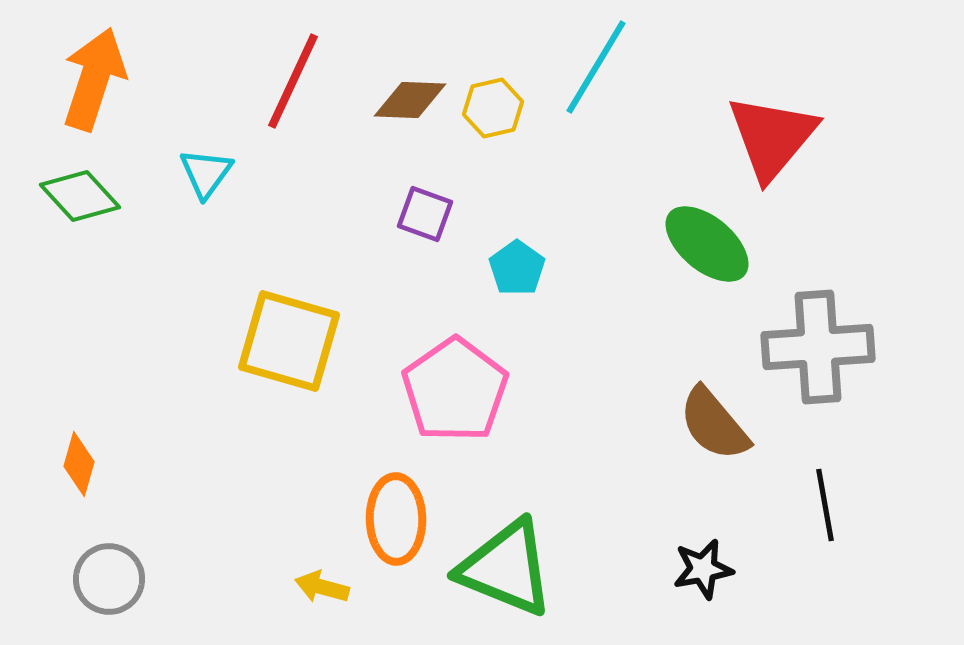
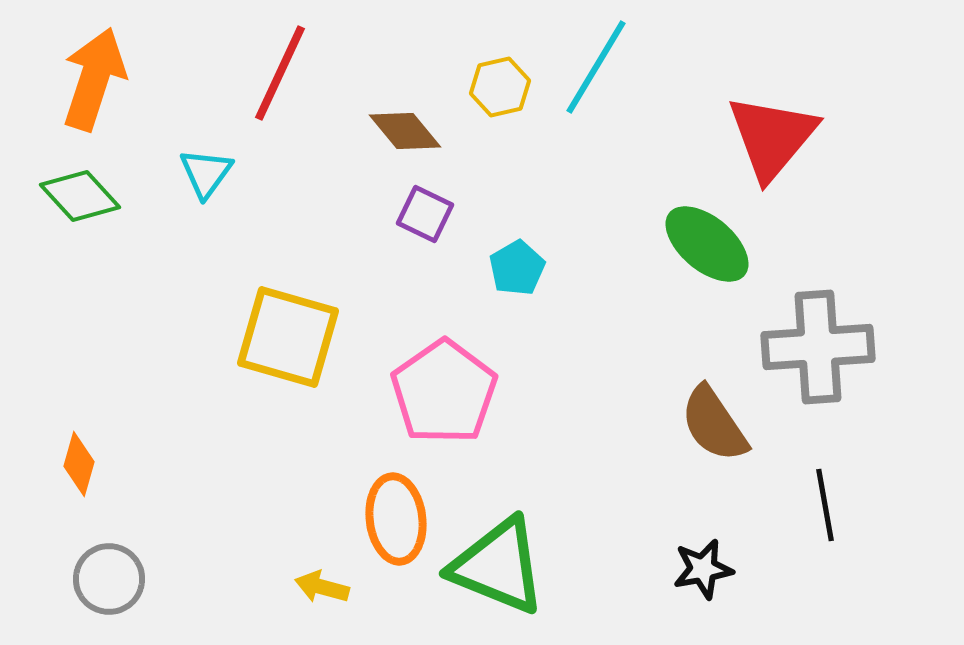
red line: moved 13 px left, 8 px up
brown diamond: moved 5 px left, 31 px down; rotated 48 degrees clockwise
yellow hexagon: moved 7 px right, 21 px up
purple square: rotated 6 degrees clockwise
cyan pentagon: rotated 6 degrees clockwise
yellow square: moved 1 px left, 4 px up
pink pentagon: moved 11 px left, 2 px down
brown semicircle: rotated 6 degrees clockwise
orange ellipse: rotated 6 degrees counterclockwise
green triangle: moved 8 px left, 2 px up
